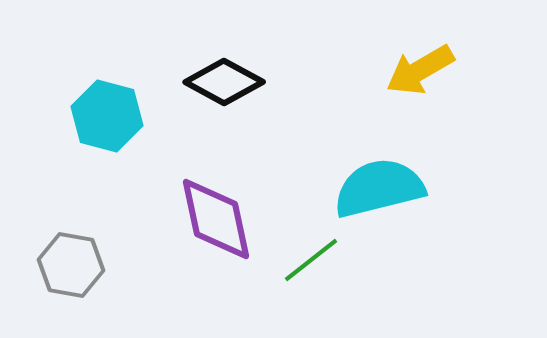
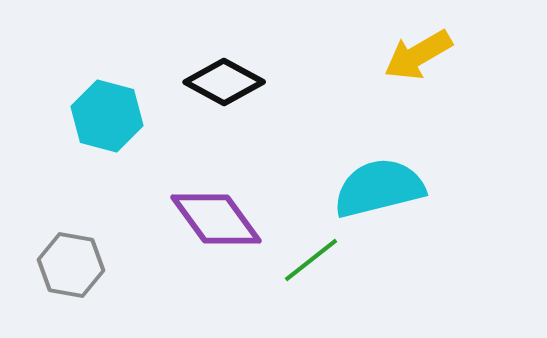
yellow arrow: moved 2 px left, 15 px up
purple diamond: rotated 24 degrees counterclockwise
